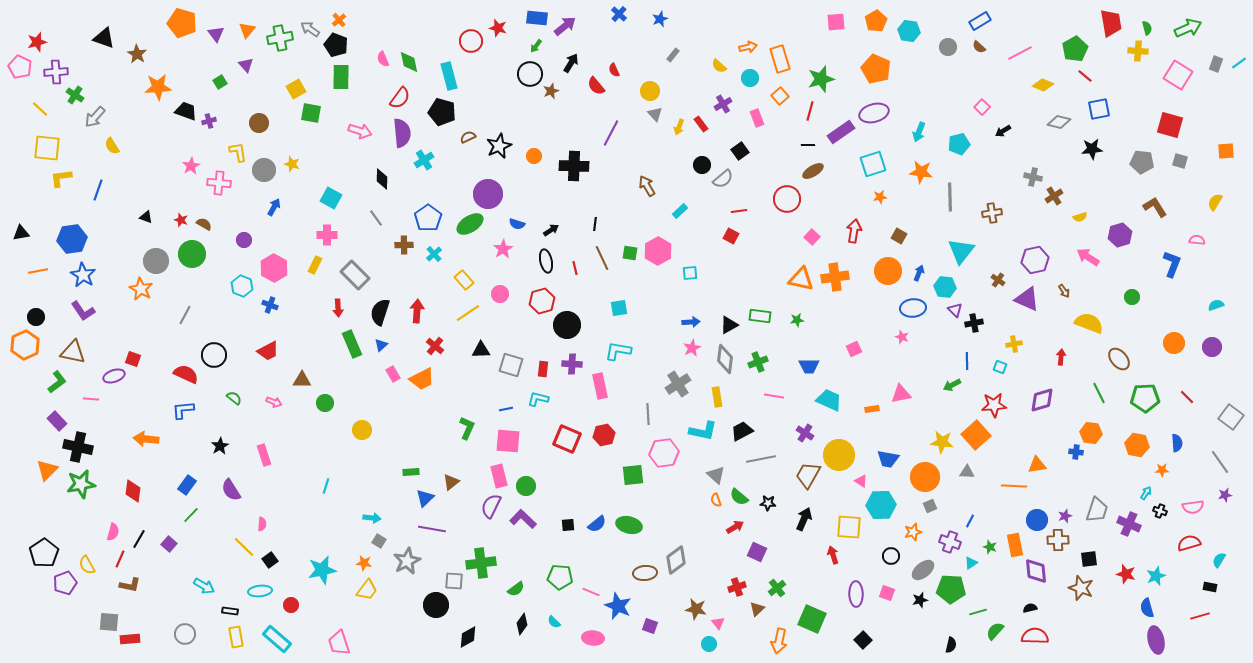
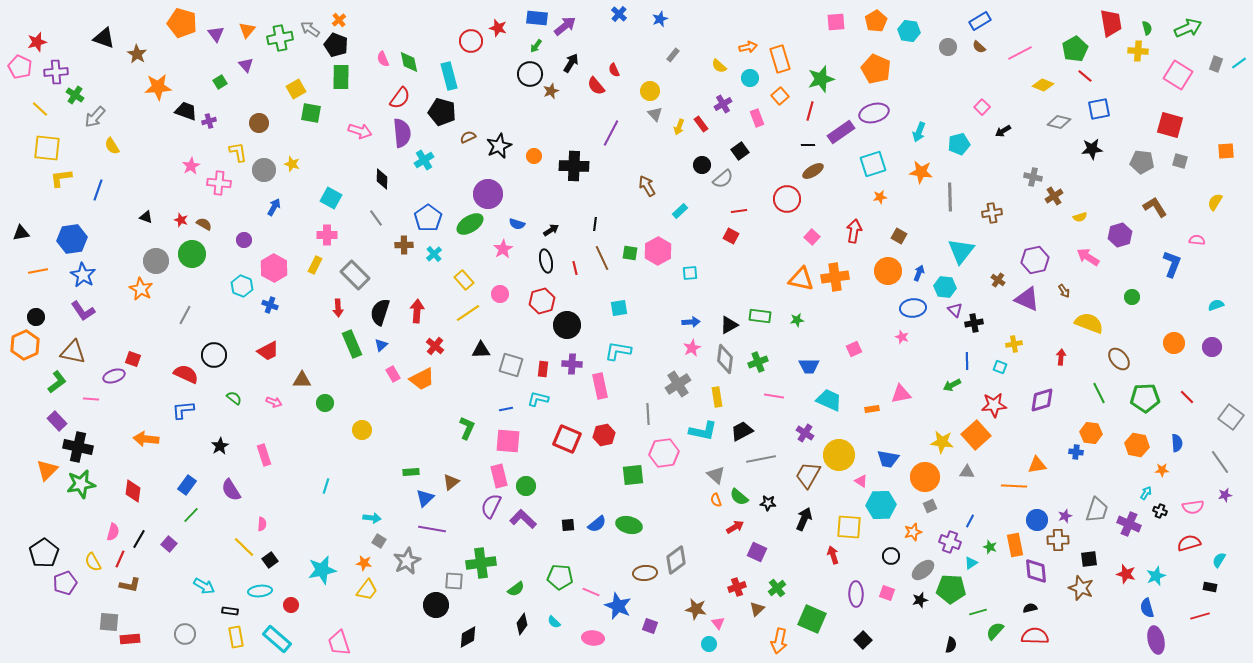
yellow semicircle at (87, 565): moved 6 px right, 3 px up
